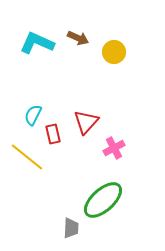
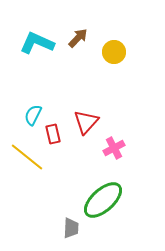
brown arrow: rotated 70 degrees counterclockwise
